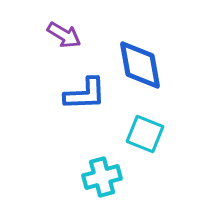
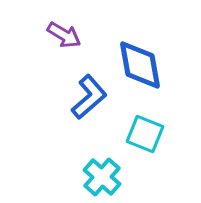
blue L-shape: moved 4 px right, 3 px down; rotated 39 degrees counterclockwise
cyan cross: rotated 33 degrees counterclockwise
